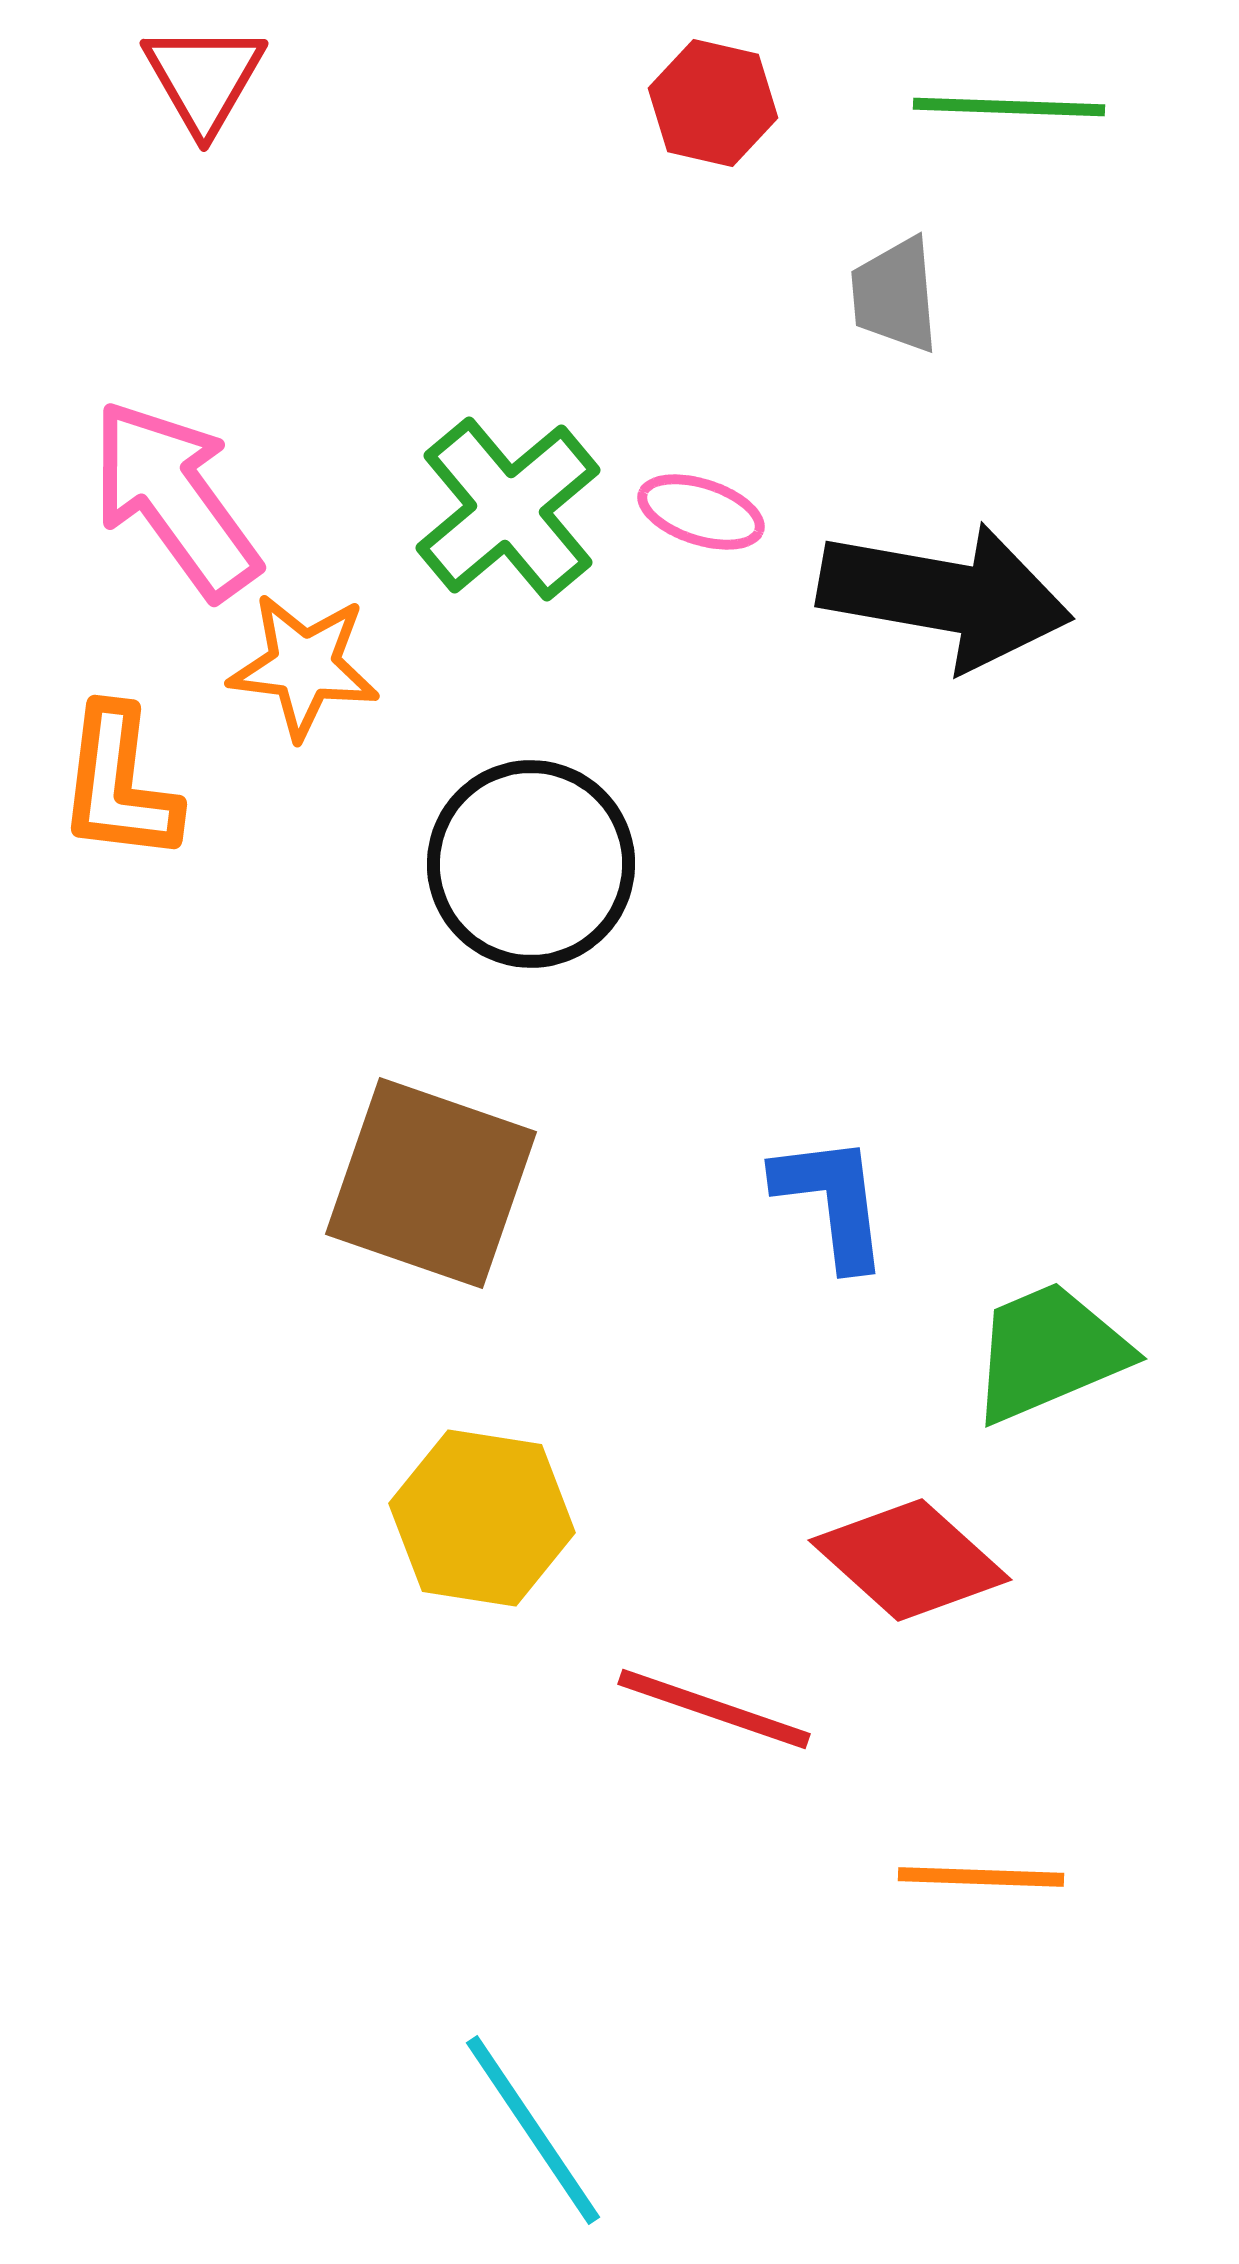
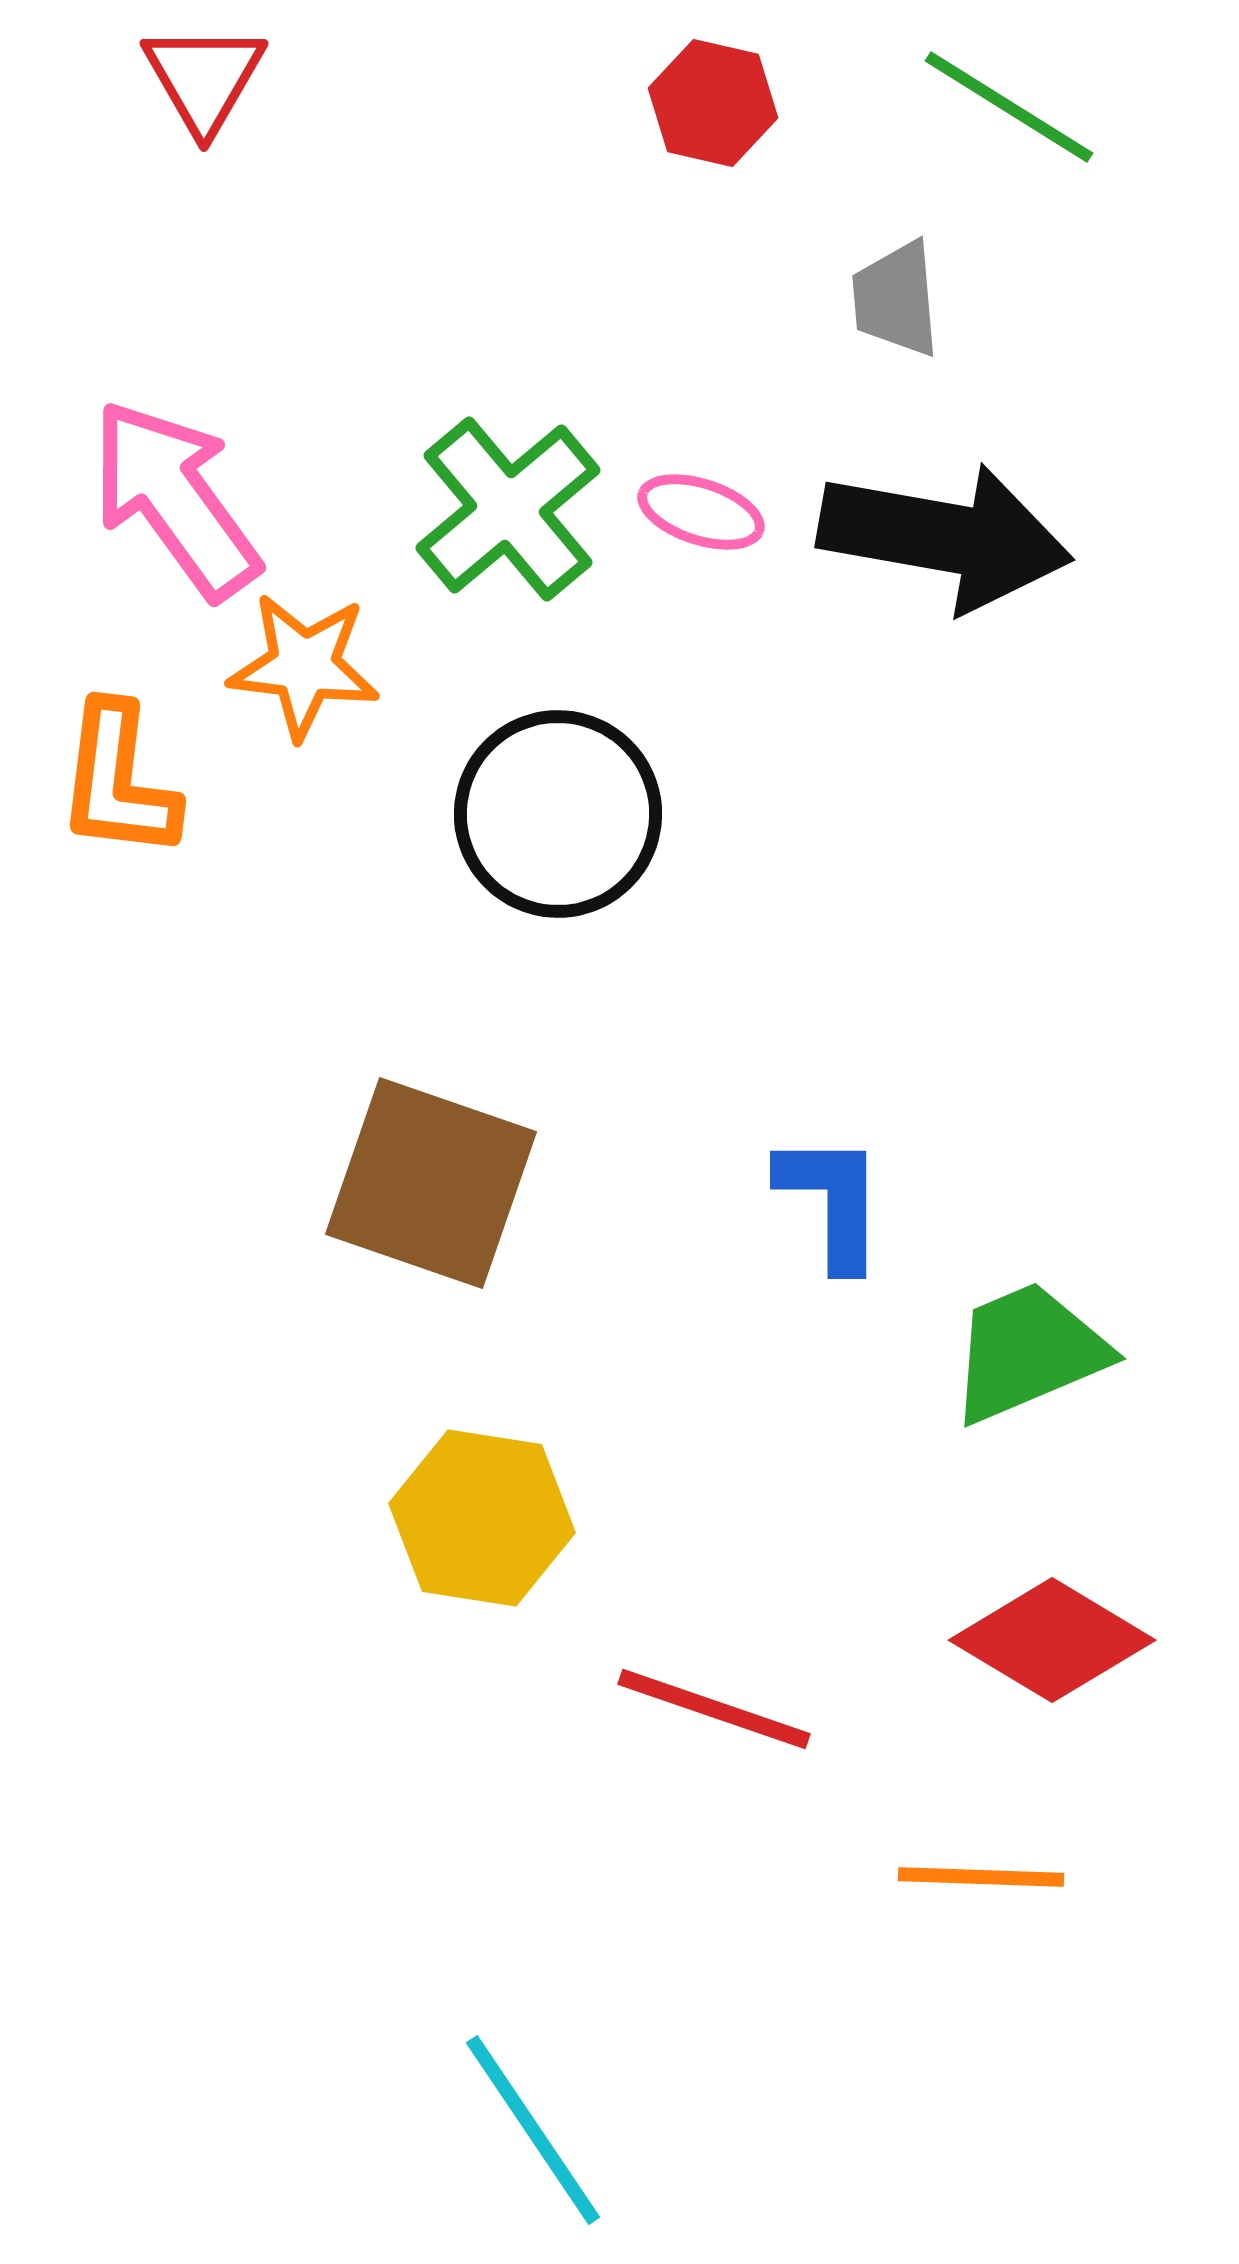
green line: rotated 30 degrees clockwise
gray trapezoid: moved 1 px right, 4 px down
black arrow: moved 59 px up
orange L-shape: moved 1 px left, 3 px up
black circle: moved 27 px right, 50 px up
blue L-shape: rotated 7 degrees clockwise
green trapezoid: moved 21 px left
red diamond: moved 142 px right, 80 px down; rotated 11 degrees counterclockwise
